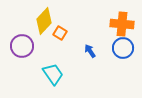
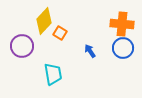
cyan trapezoid: rotated 25 degrees clockwise
